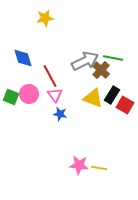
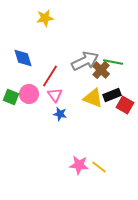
green line: moved 4 px down
red line: rotated 60 degrees clockwise
black rectangle: rotated 36 degrees clockwise
yellow line: moved 1 px up; rotated 28 degrees clockwise
